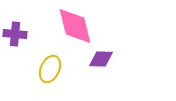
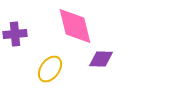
purple cross: rotated 10 degrees counterclockwise
yellow ellipse: rotated 12 degrees clockwise
